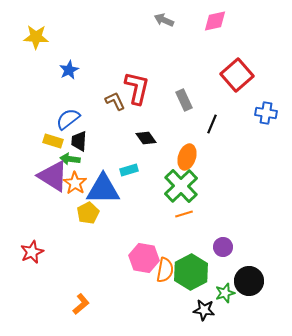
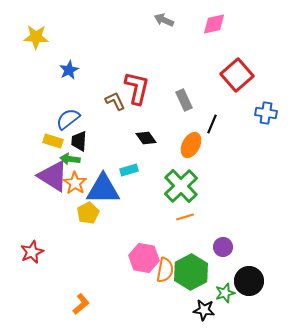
pink diamond: moved 1 px left, 3 px down
orange ellipse: moved 4 px right, 12 px up; rotated 10 degrees clockwise
orange line: moved 1 px right, 3 px down
